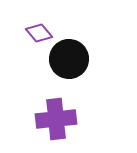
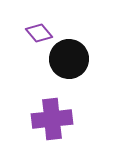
purple cross: moved 4 px left
